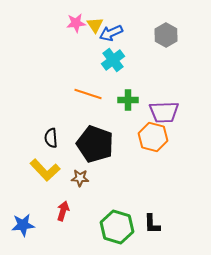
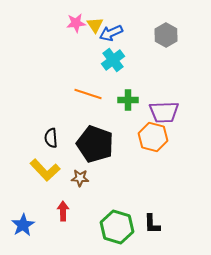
red arrow: rotated 18 degrees counterclockwise
blue star: rotated 25 degrees counterclockwise
